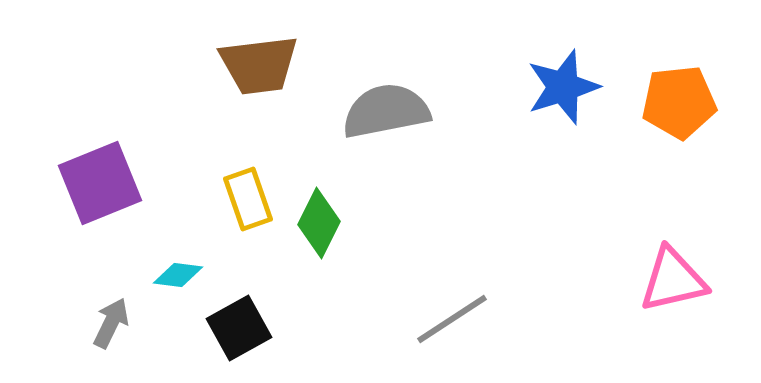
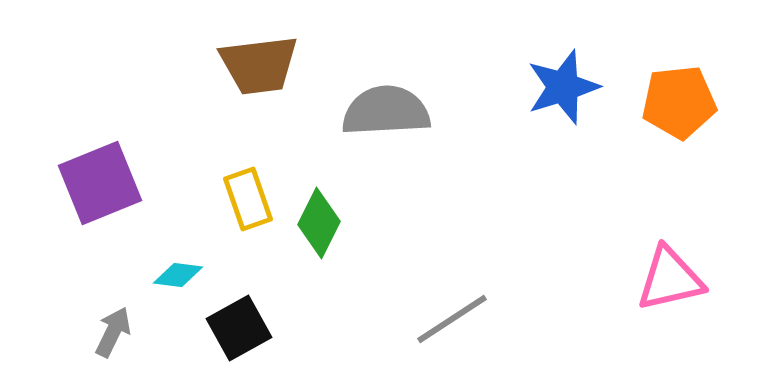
gray semicircle: rotated 8 degrees clockwise
pink triangle: moved 3 px left, 1 px up
gray arrow: moved 2 px right, 9 px down
